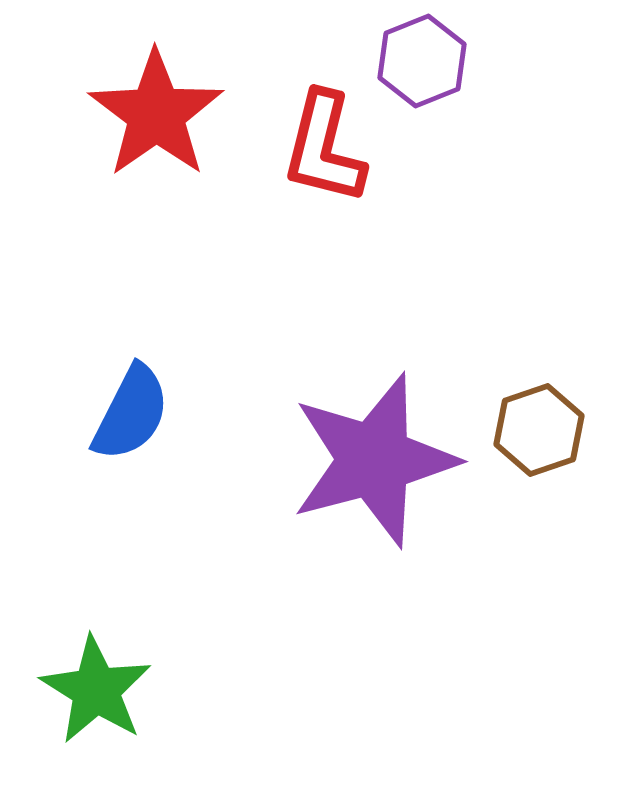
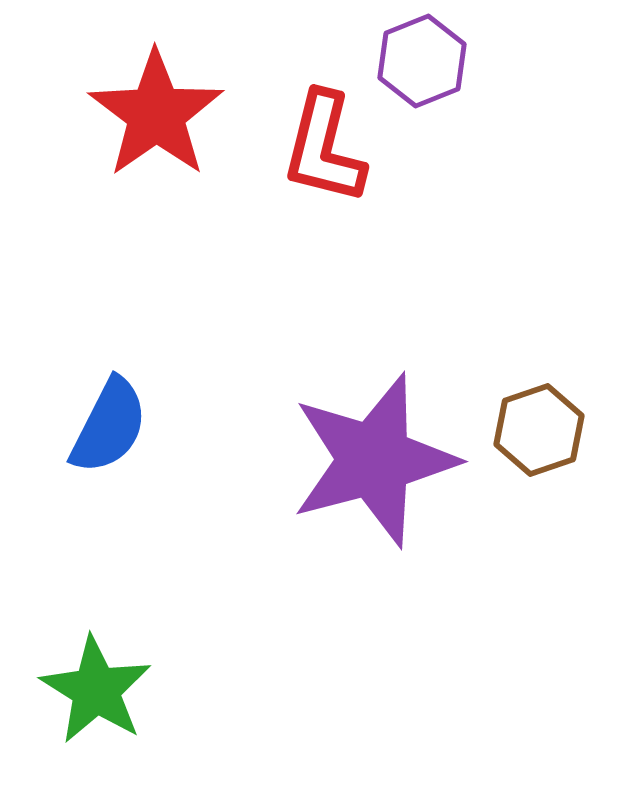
blue semicircle: moved 22 px left, 13 px down
